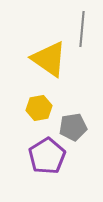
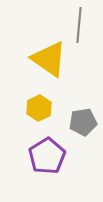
gray line: moved 3 px left, 4 px up
yellow hexagon: rotated 15 degrees counterclockwise
gray pentagon: moved 10 px right, 5 px up
